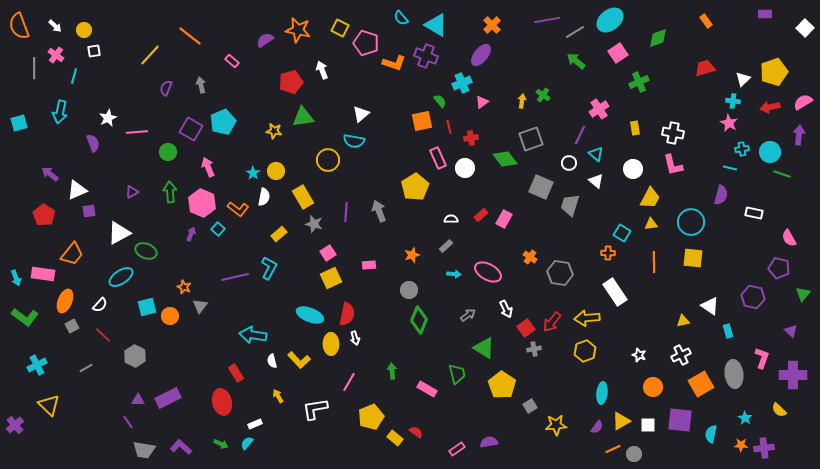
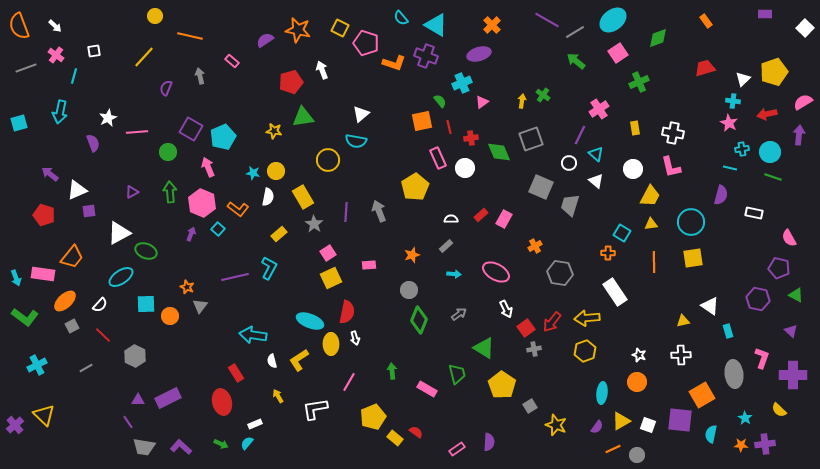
purple line at (547, 20): rotated 40 degrees clockwise
cyan ellipse at (610, 20): moved 3 px right
yellow circle at (84, 30): moved 71 px right, 14 px up
orange line at (190, 36): rotated 25 degrees counterclockwise
yellow line at (150, 55): moved 6 px left, 2 px down
purple ellipse at (481, 55): moved 2 px left, 1 px up; rotated 35 degrees clockwise
gray line at (34, 68): moved 8 px left; rotated 70 degrees clockwise
gray arrow at (201, 85): moved 1 px left, 9 px up
red arrow at (770, 107): moved 3 px left, 7 px down
cyan pentagon at (223, 122): moved 15 px down
cyan semicircle at (354, 141): moved 2 px right
green diamond at (505, 159): moved 6 px left, 7 px up; rotated 15 degrees clockwise
pink L-shape at (673, 165): moved 2 px left, 2 px down
cyan star at (253, 173): rotated 24 degrees counterclockwise
green line at (782, 174): moved 9 px left, 3 px down
white semicircle at (264, 197): moved 4 px right
yellow trapezoid at (650, 198): moved 2 px up
red pentagon at (44, 215): rotated 15 degrees counterclockwise
gray star at (314, 224): rotated 18 degrees clockwise
orange trapezoid at (72, 254): moved 3 px down
orange cross at (530, 257): moved 5 px right, 11 px up; rotated 24 degrees clockwise
yellow square at (693, 258): rotated 15 degrees counterclockwise
pink ellipse at (488, 272): moved 8 px right
orange star at (184, 287): moved 3 px right
green triangle at (803, 294): moved 7 px left, 1 px down; rotated 42 degrees counterclockwise
purple hexagon at (753, 297): moved 5 px right, 2 px down
orange ellipse at (65, 301): rotated 25 degrees clockwise
cyan square at (147, 307): moved 1 px left, 3 px up; rotated 12 degrees clockwise
red semicircle at (347, 314): moved 2 px up
cyan ellipse at (310, 315): moved 6 px down
gray arrow at (468, 315): moved 9 px left, 1 px up
white cross at (681, 355): rotated 24 degrees clockwise
yellow L-shape at (299, 360): rotated 100 degrees clockwise
orange square at (701, 384): moved 1 px right, 11 px down
orange circle at (653, 387): moved 16 px left, 5 px up
yellow triangle at (49, 405): moved 5 px left, 10 px down
yellow pentagon at (371, 417): moved 2 px right
yellow star at (556, 425): rotated 25 degrees clockwise
white square at (648, 425): rotated 21 degrees clockwise
purple semicircle at (489, 442): rotated 102 degrees clockwise
purple cross at (764, 448): moved 1 px right, 4 px up
gray trapezoid at (144, 450): moved 3 px up
gray circle at (634, 454): moved 3 px right, 1 px down
